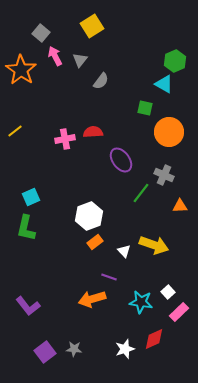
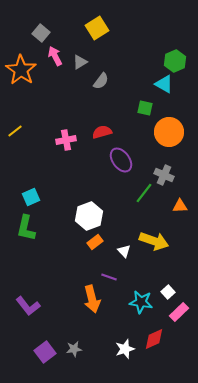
yellow square: moved 5 px right, 2 px down
gray triangle: moved 2 px down; rotated 21 degrees clockwise
red semicircle: moved 9 px right; rotated 12 degrees counterclockwise
pink cross: moved 1 px right, 1 px down
green line: moved 3 px right
yellow arrow: moved 4 px up
orange arrow: rotated 88 degrees counterclockwise
gray star: rotated 14 degrees counterclockwise
